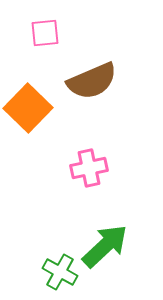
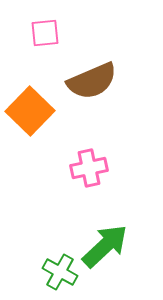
orange square: moved 2 px right, 3 px down
